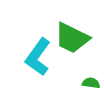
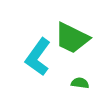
green semicircle: moved 11 px left
